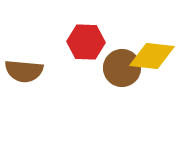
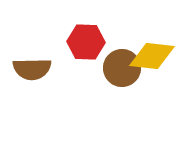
brown semicircle: moved 8 px right, 2 px up; rotated 6 degrees counterclockwise
